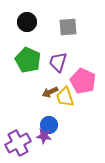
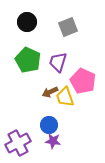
gray square: rotated 18 degrees counterclockwise
purple star: moved 9 px right, 5 px down
